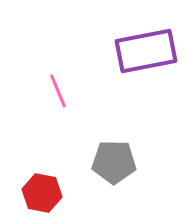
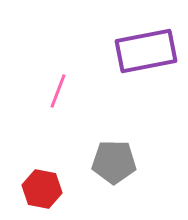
pink line: rotated 44 degrees clockwise
red hexagon: moved 4 px up
